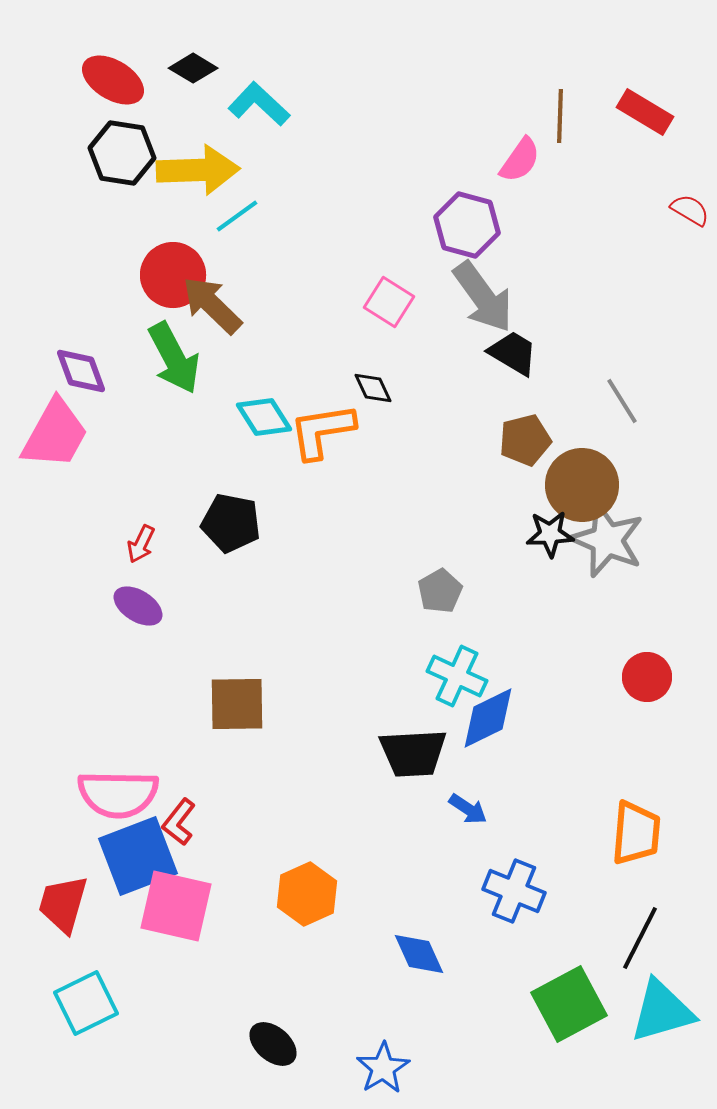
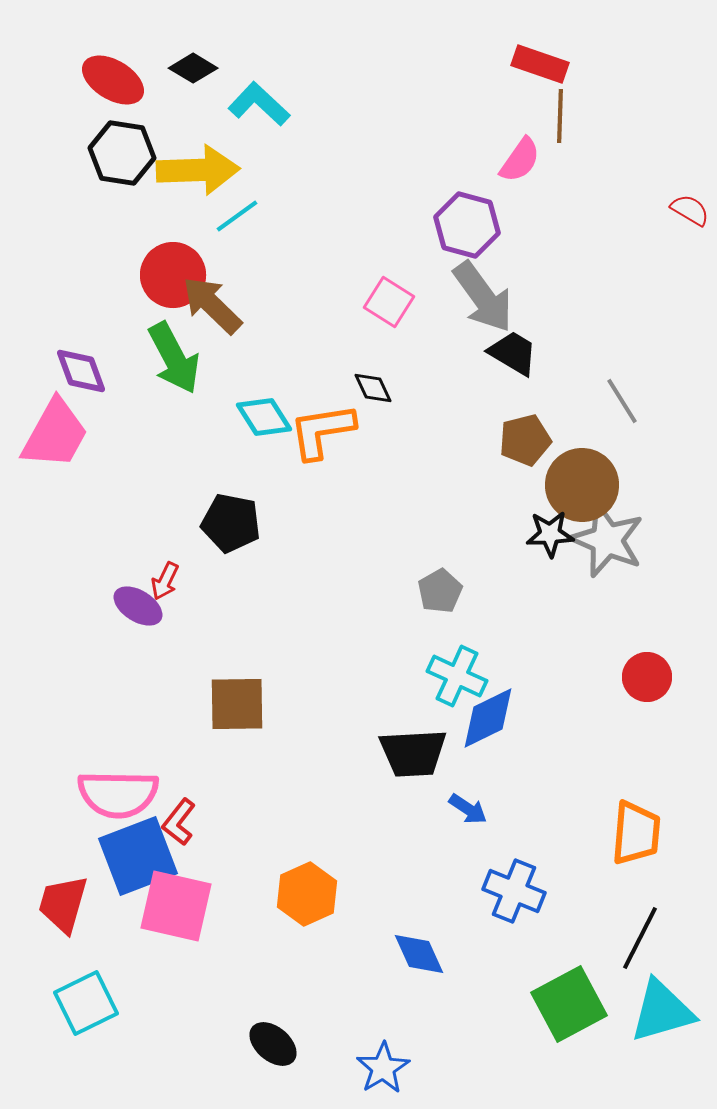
red rectangle at (645, 112): moved 105 px left, 48 px up; rotated 12 degrees counterclockwise
red arrow at (141, 544): moved 24 px right, 37 px down
